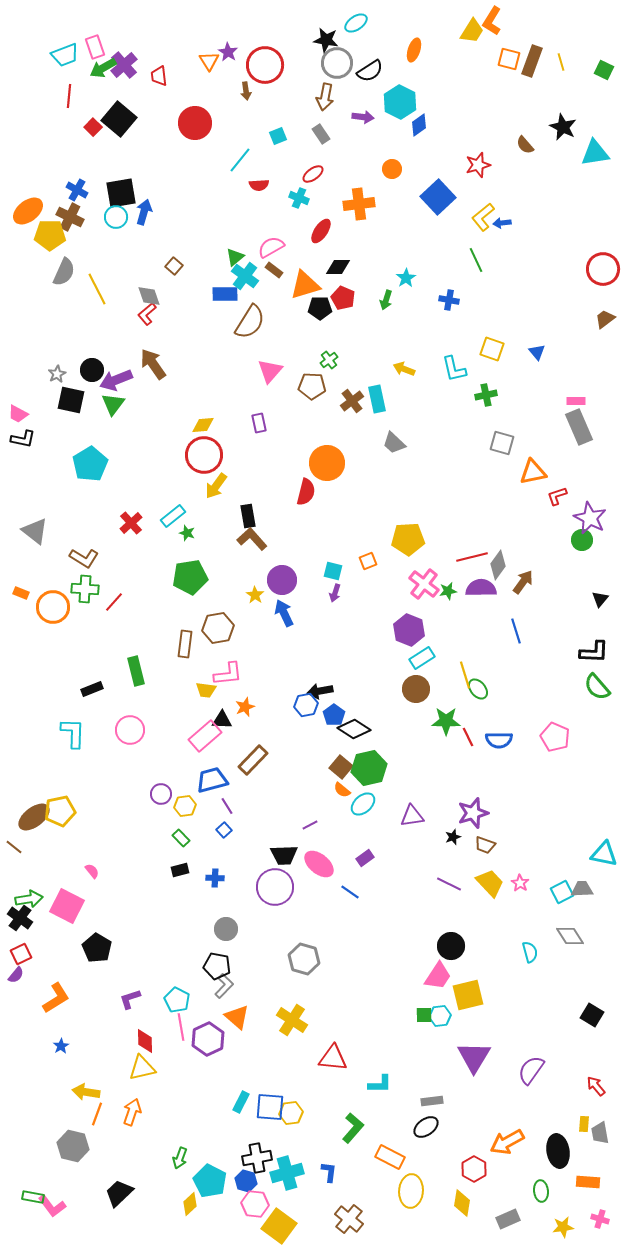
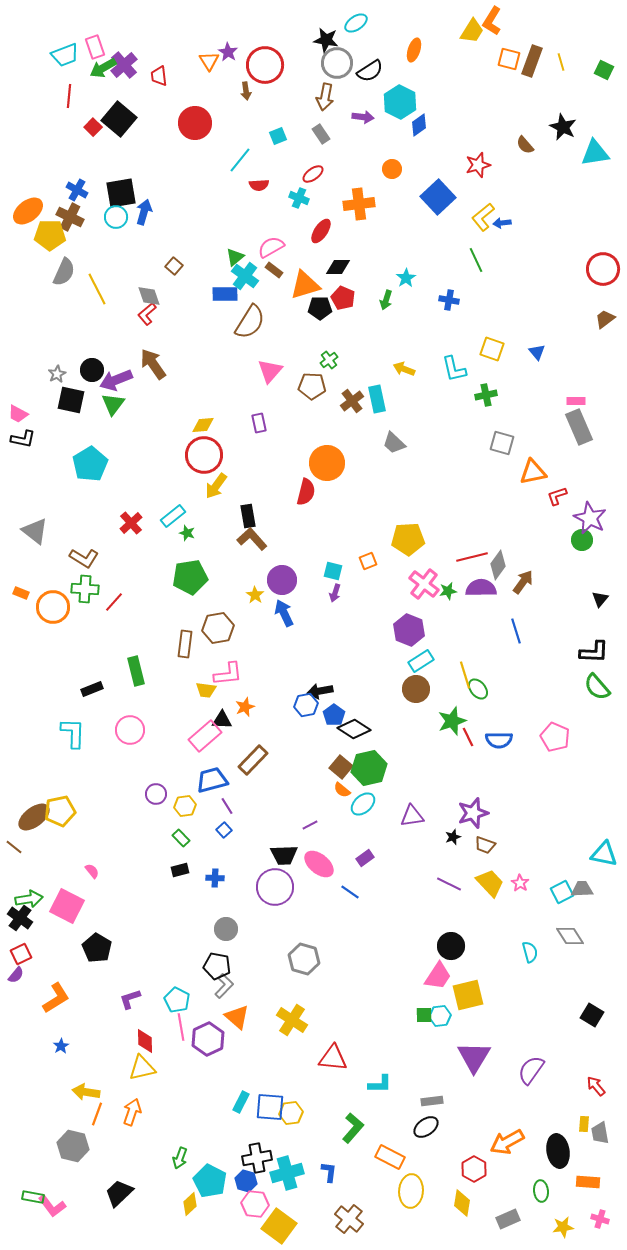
cyan rectangle at (422, 658): moved 1 px left, 3 px down
green star at (446, 721): moved 6 px right; rotated 20 degrees counterclockwise
purple circle at (161, 794): moved 5 px left
